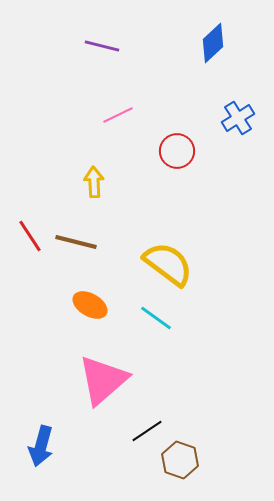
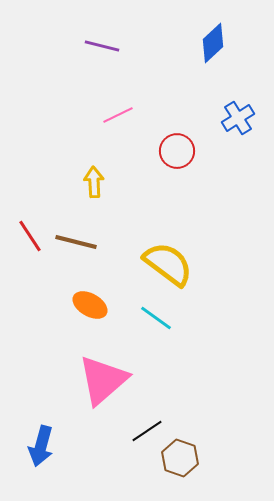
brown hexagon: moved 2 px up
